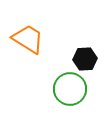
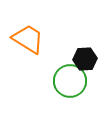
green circle: moved 8 px up
